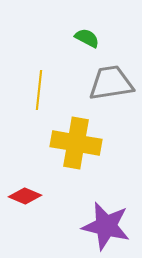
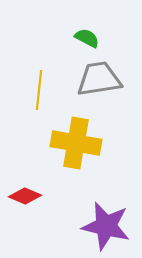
gray trapezoid: moved 12 px left, 4 px up
